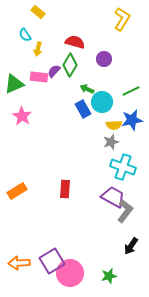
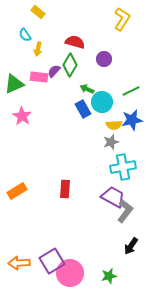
cyan cross: rotated 30 degrees counterclockwise
